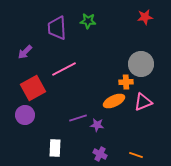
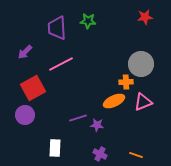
pink line: moved 3 px left, 5 px up
